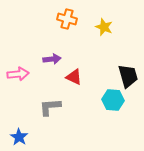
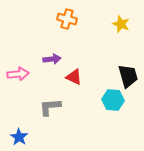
yellow star: moved 17 px right, 3 px up
